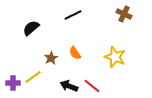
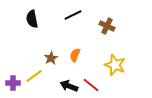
brown cross: moved 17 px left, 12 px down
black semicircle: moved 1 px right, 9 px up; rotated 60 degrees counterclockwise
orange semicircle: moved 2 px down; rotated 56 degrees clockwise
yellow star: moved 8 px down
yellow line: moved 1 px right, 1 px up
red line: moved 1 px left, 1 px up
